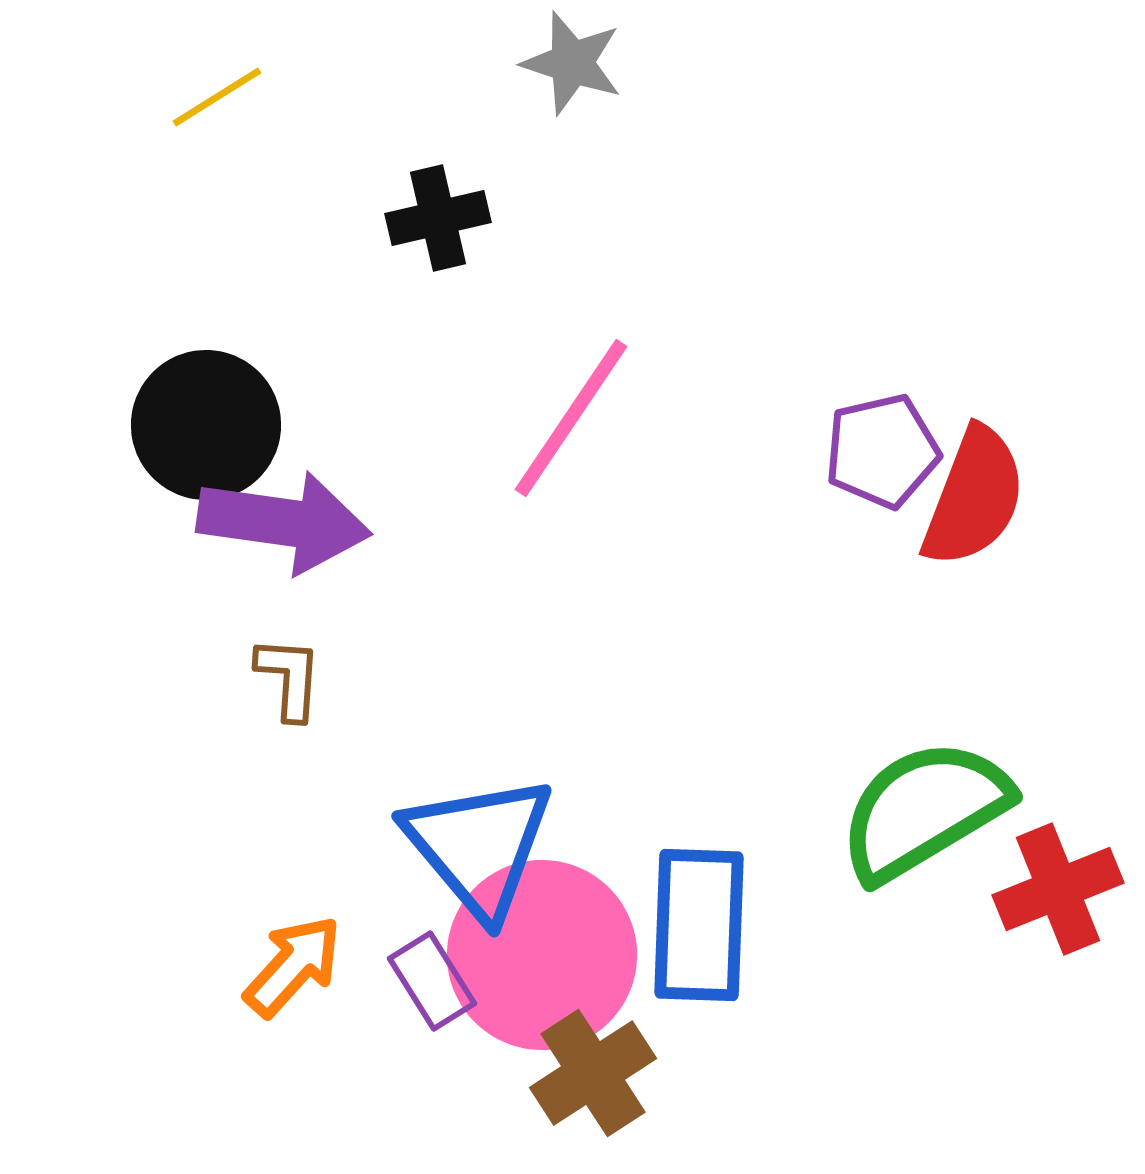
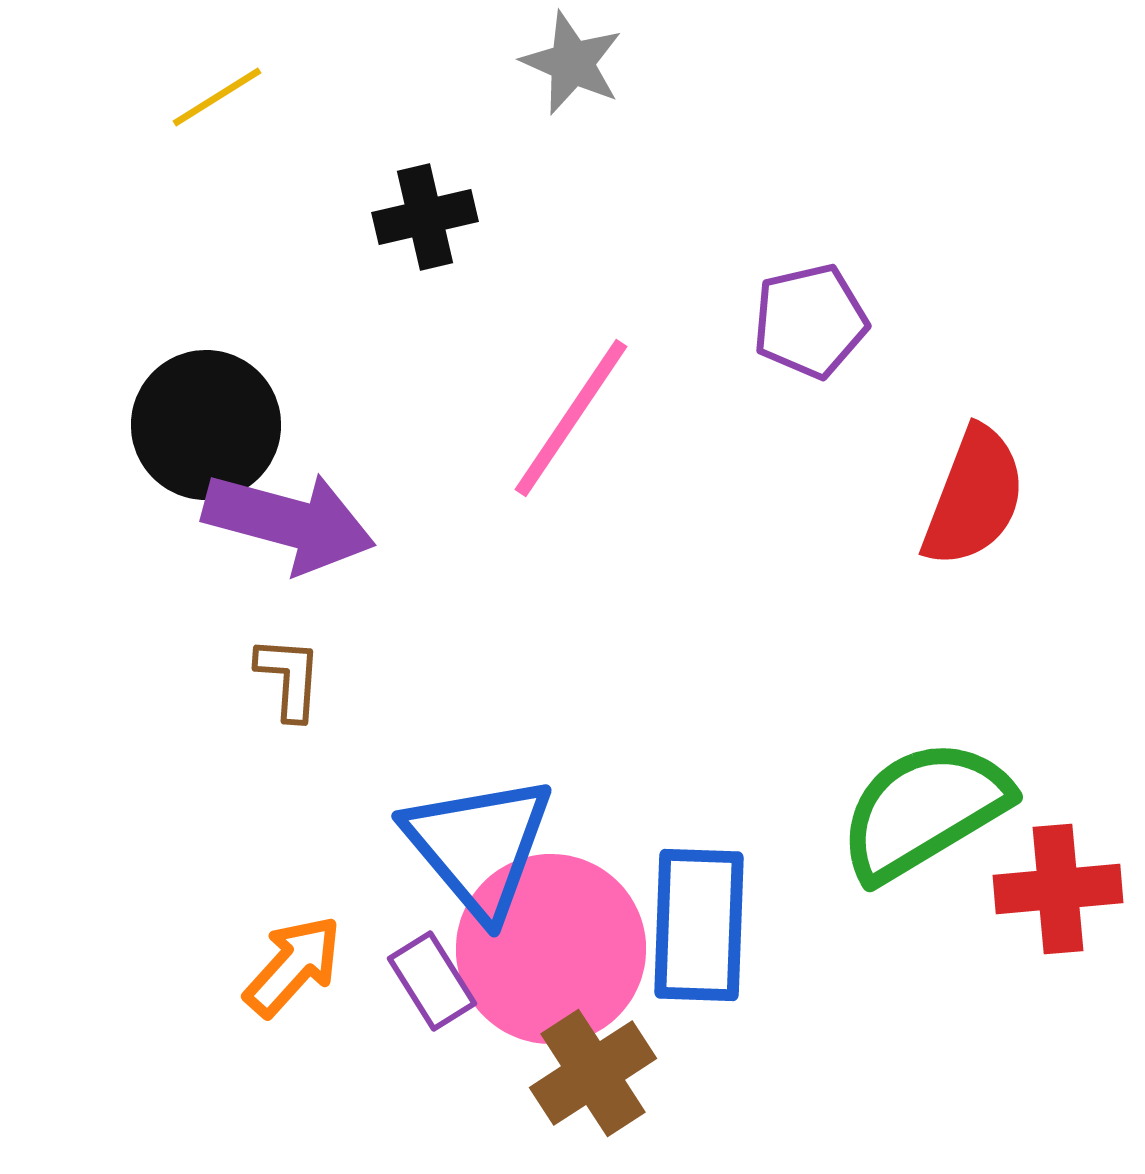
gray star: rotated 6 degrees clockwise
black cross: moved 13 px left, 1 px up
purple pentagon: moved 72 px left, 130 px up
purple arrow: moved 5 px right; rotated 7 degrees clockwise
red cross: rotated 17 degrees clockwise
pink circle: moved 9 px right, 6 px up
